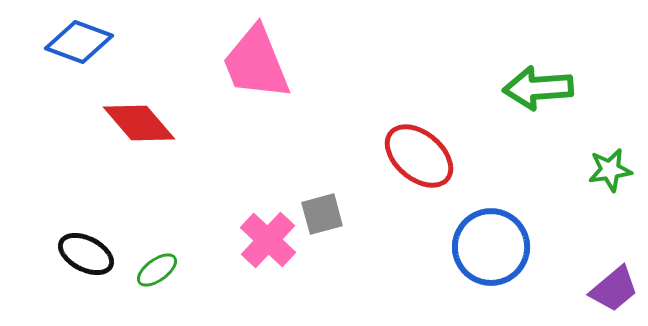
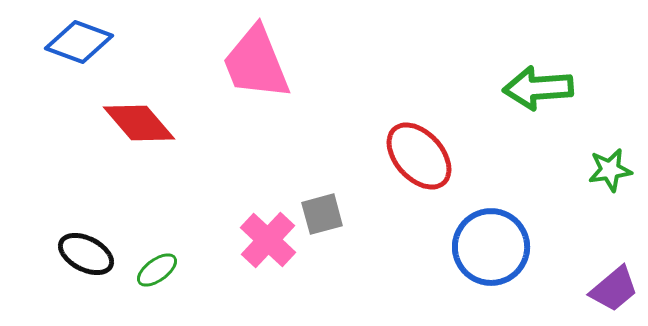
red ellipse: rotated 8 degrees clockwise
